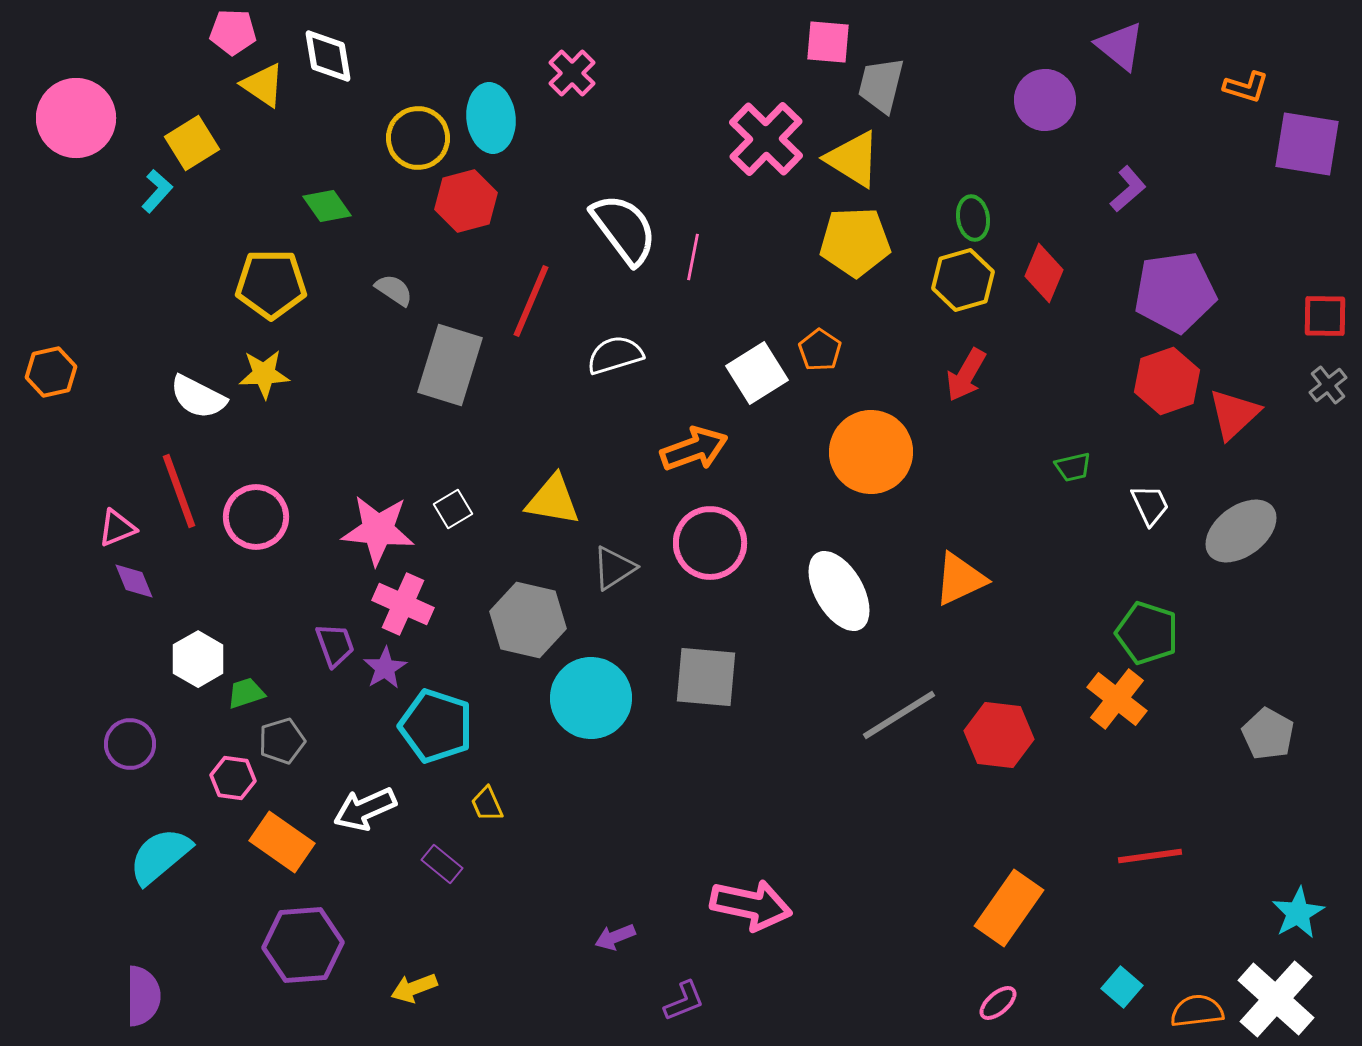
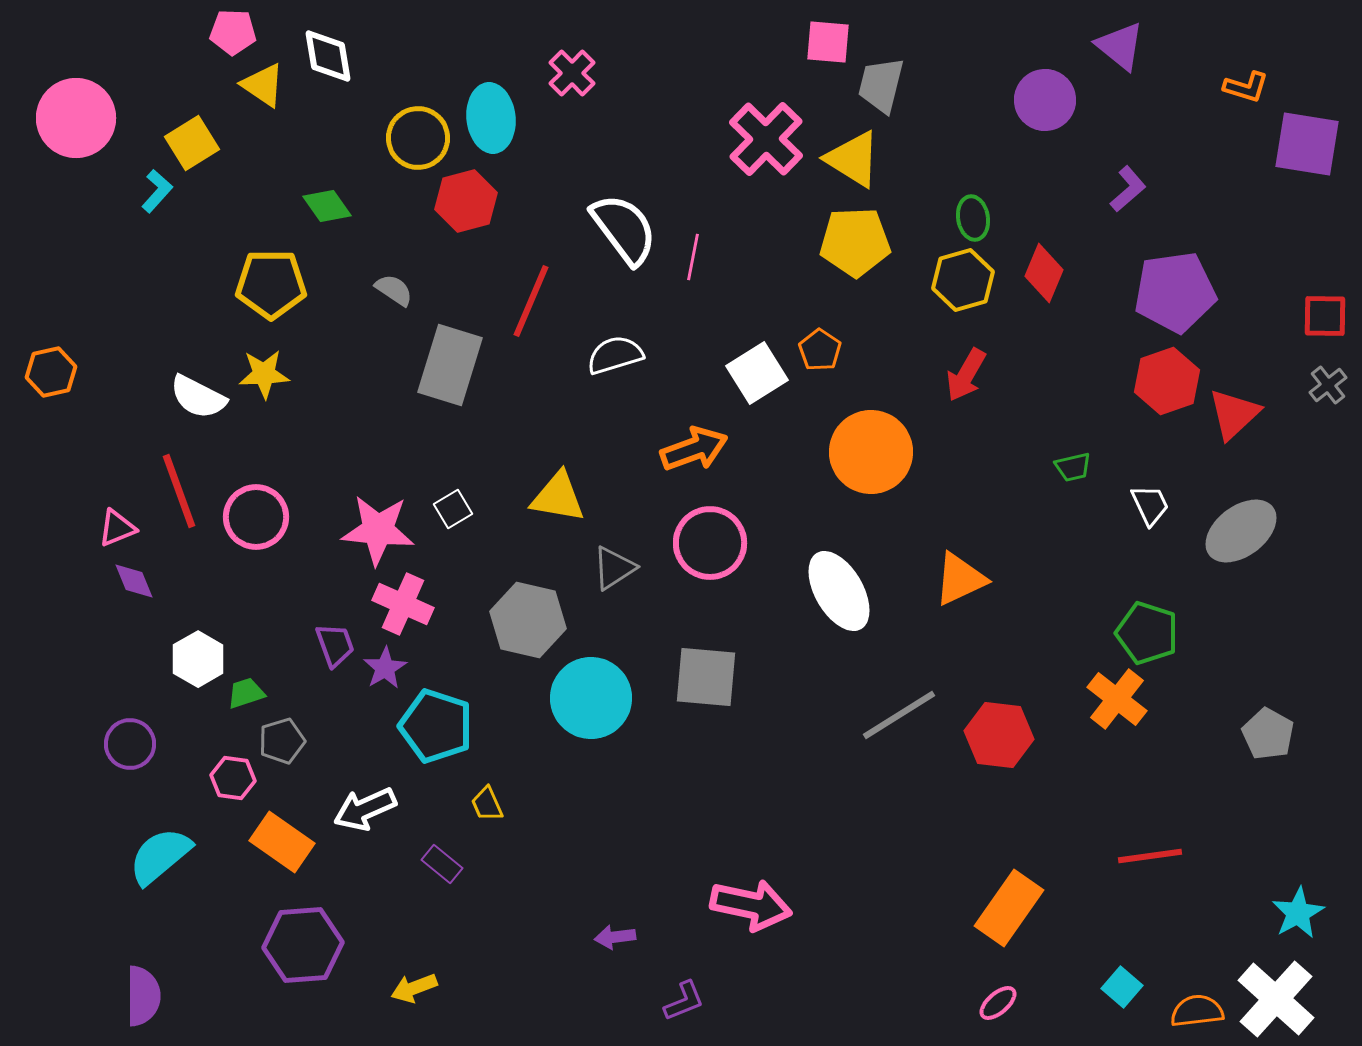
yellow triangle at (553, 500): moved 5 px right, 3 px up
purple arrow at (615, 937): rotated 15 degrees clockwise
